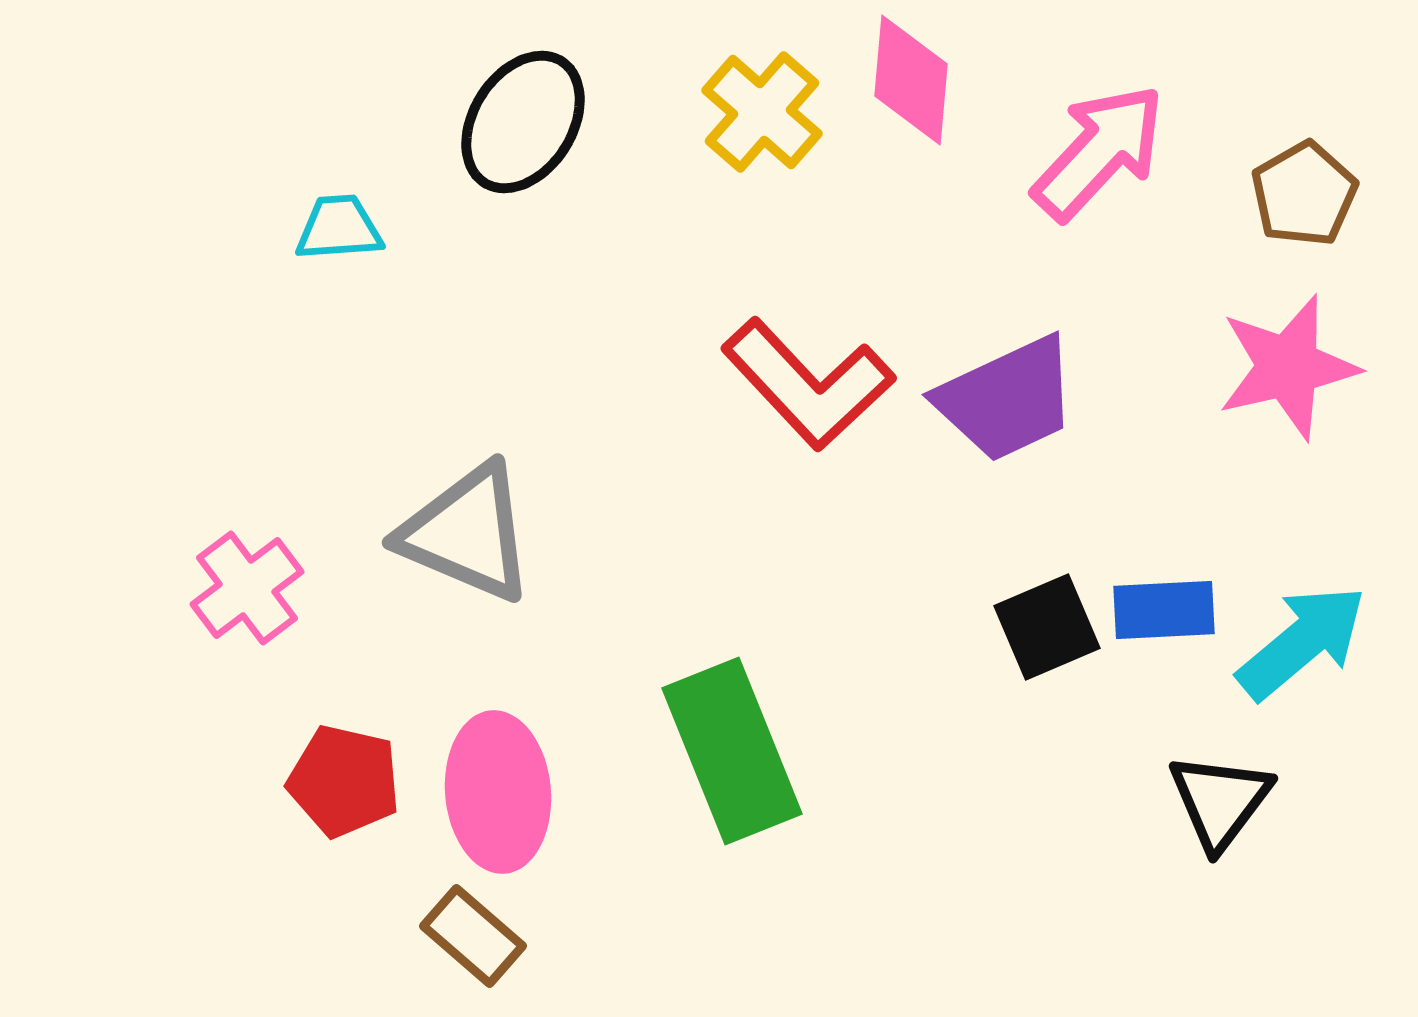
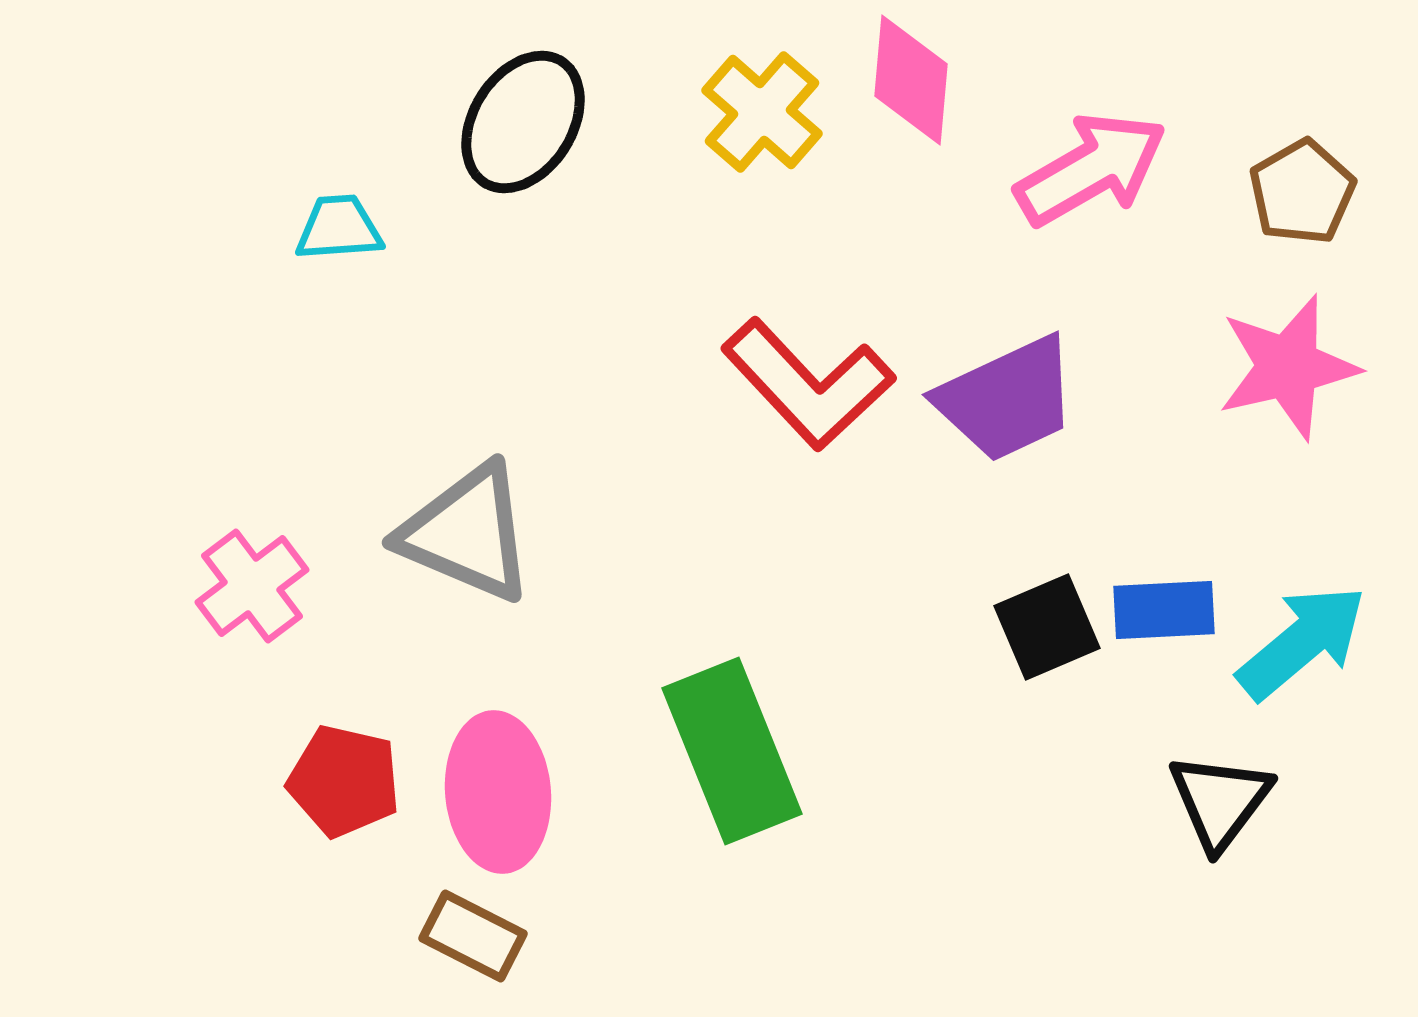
pink arrow: moved 8 px left, 17 px down; rotated 17 degrees clockwise
brown pentagon: moved 2 px left, 2 px up
pink cross: moved 5 px right, 2 px up
brown rectangle: rotated 14 degrees counterclockwise
